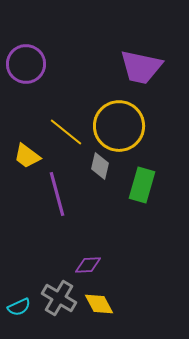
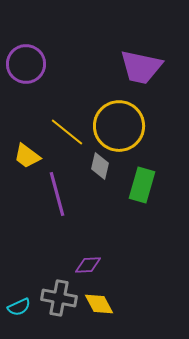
yellow line: moved 1 px right
gray cross: rotated 20 degrees counterclockwise
